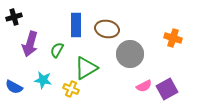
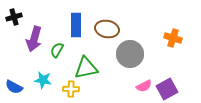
purple arrow: moved 4 px right, 5 px up
green triangle: rotated 20 degrees clockwise
yellow cross: rotated 21 degrees counterclockwise
